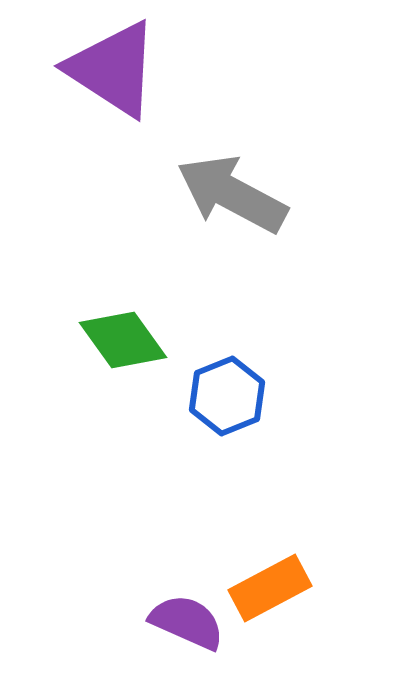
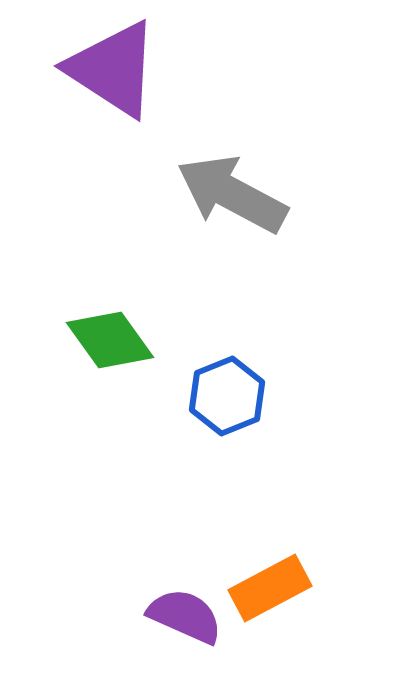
green diamond: moved 13 px left
purple semicircle: moved 2 px left, 6 px up
